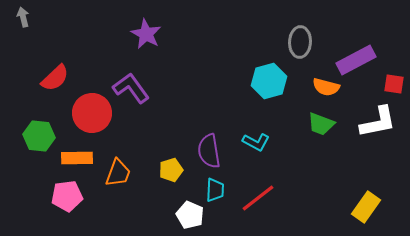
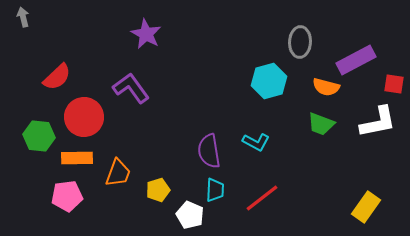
red semicircle: moved 2 px right, 1 px up
red circle: moved 8 px left, 4 px down
yellow pentagon: moved 13 px left, 20 px down
red line: moved 4 px right
